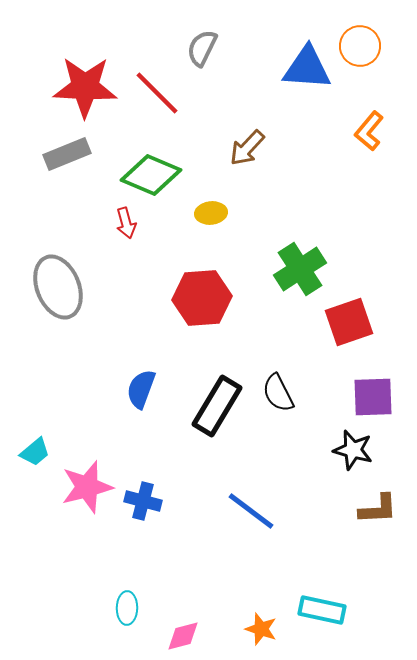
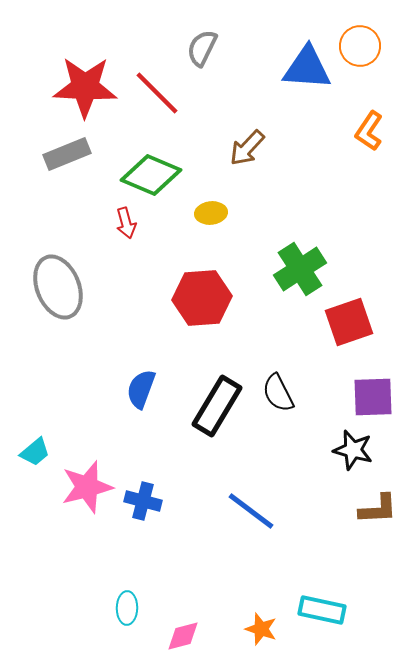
orange L-shape: rotated 6 degrees counterclockwise
